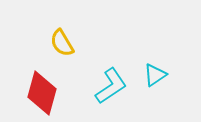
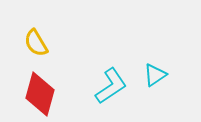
yellow semicircle: moved 26 px left
red diamond: moved 2 px left, 1 px down
